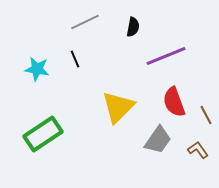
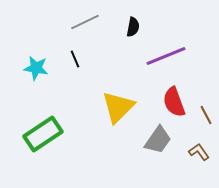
cyan star: moved 1 px left, 1 px up
brown L-shape: moved 1 px right, 2 px down
